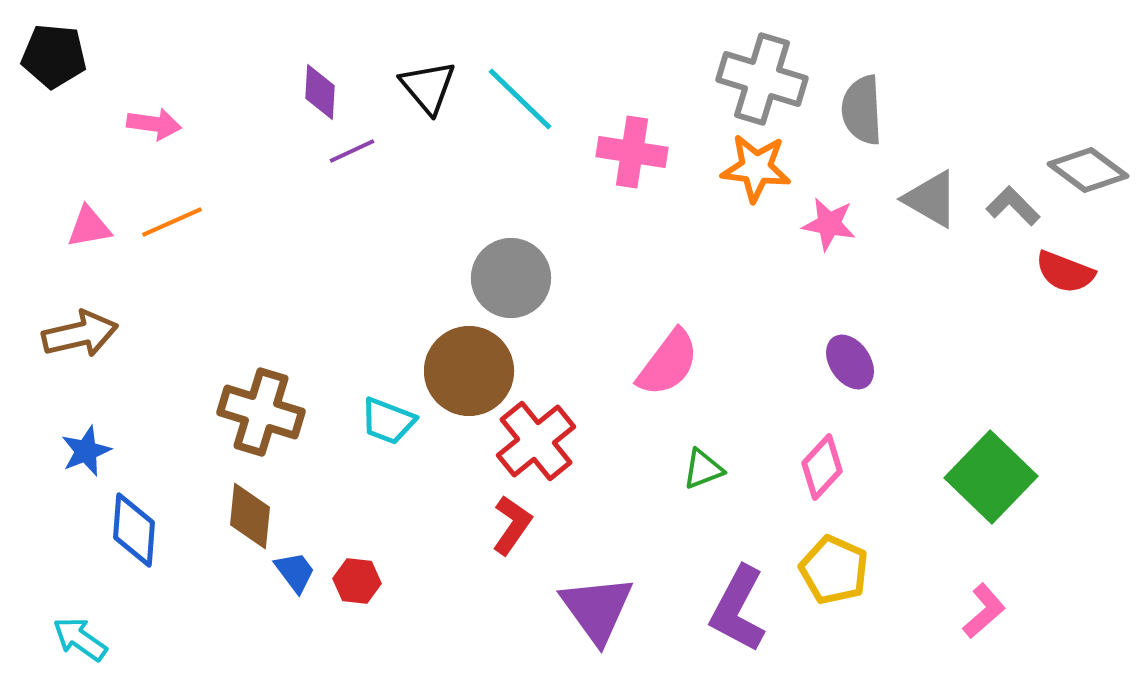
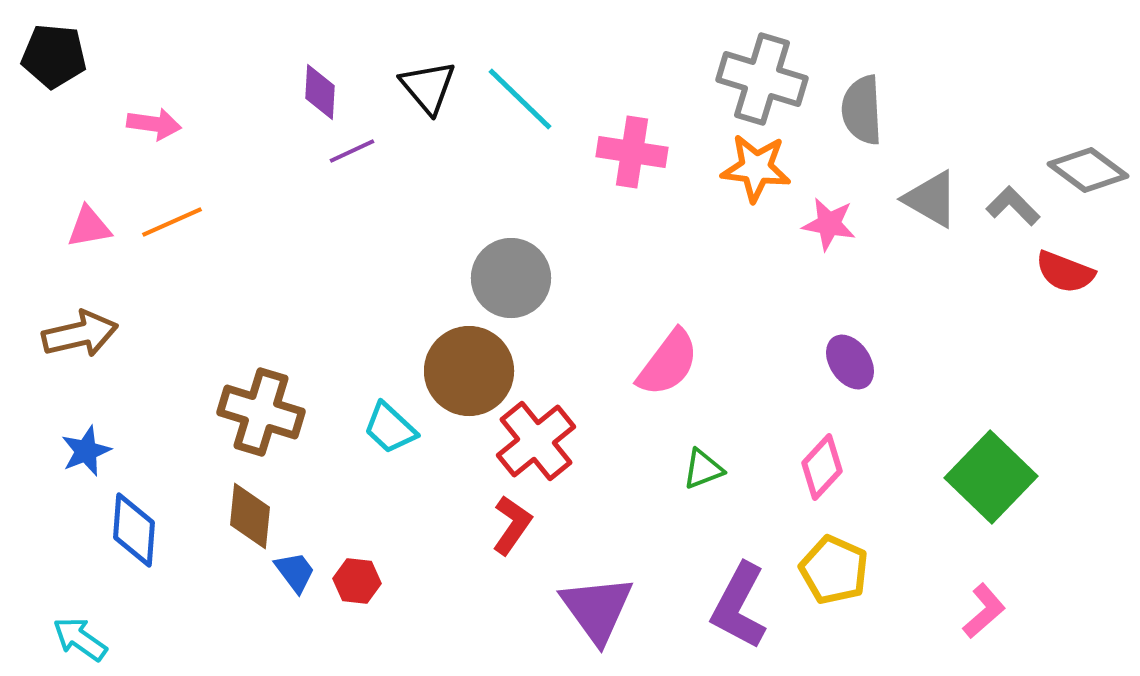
cyan trapezoid: moved 2 px right, 7 px down; rotated 22 degrees clockwise
purple L-shape: moved 1 px right, 3 px up
